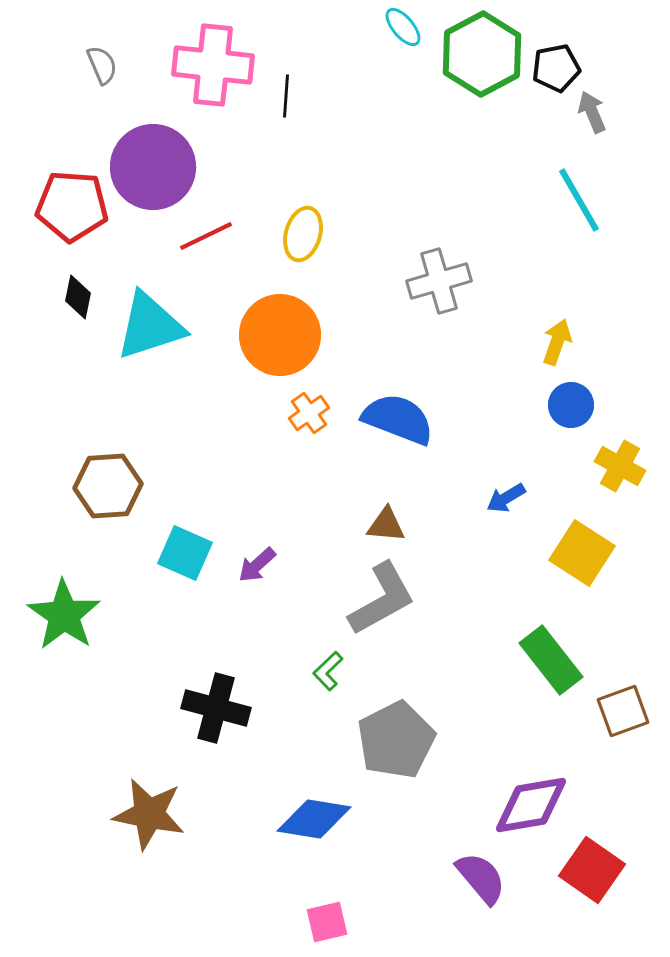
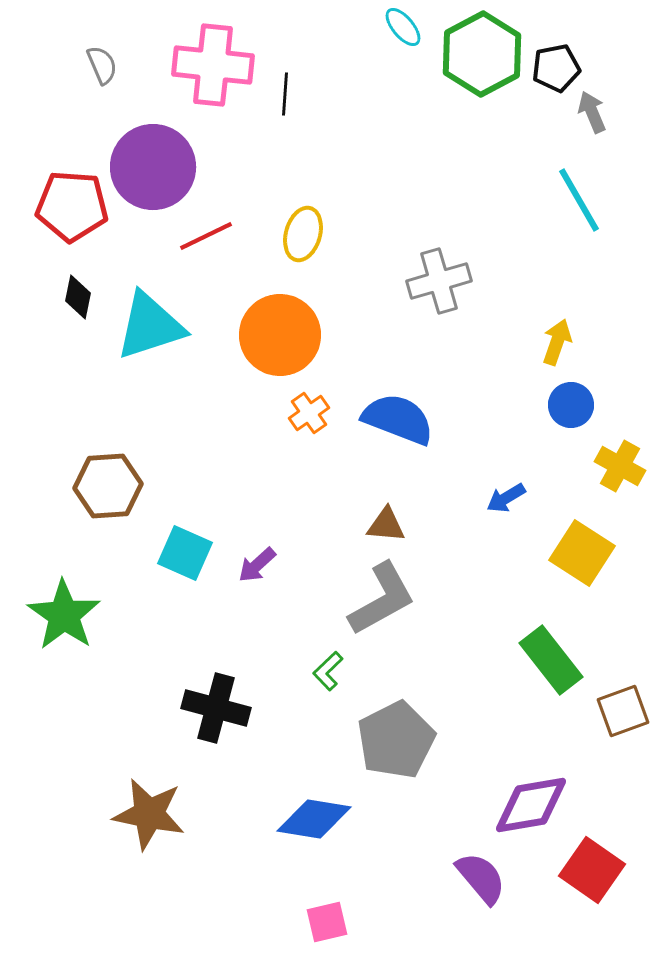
black line: moved 1 px left, 2 px up
